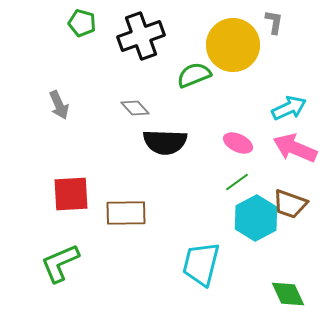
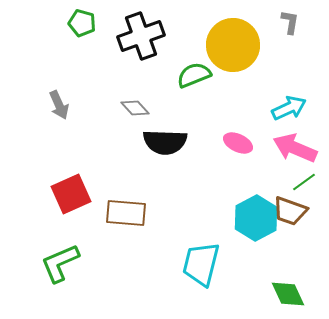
gray L-shape: moved 16 px right
green line: moved 67 px right
red square: rotated 21 degrees counterclockwise
brown trapezoid: moved 7 px down
brown rectangle: rotated 6 degrees clockwise
